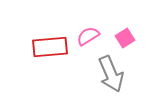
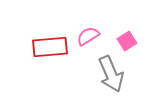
pink square: moved 2 px right, 3 px down
